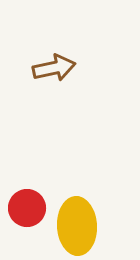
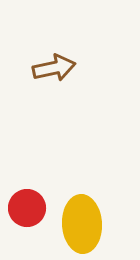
yellow ellipse: moved 5 px right, 2 px up
